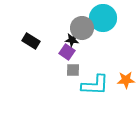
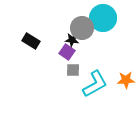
cyan L-shape: moved 1 px up; rotated 32 degrees counterclockwise
